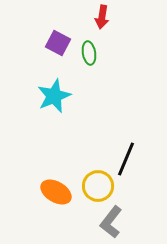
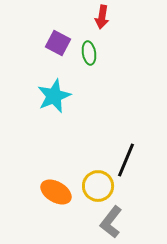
black line: moved 1 px down
